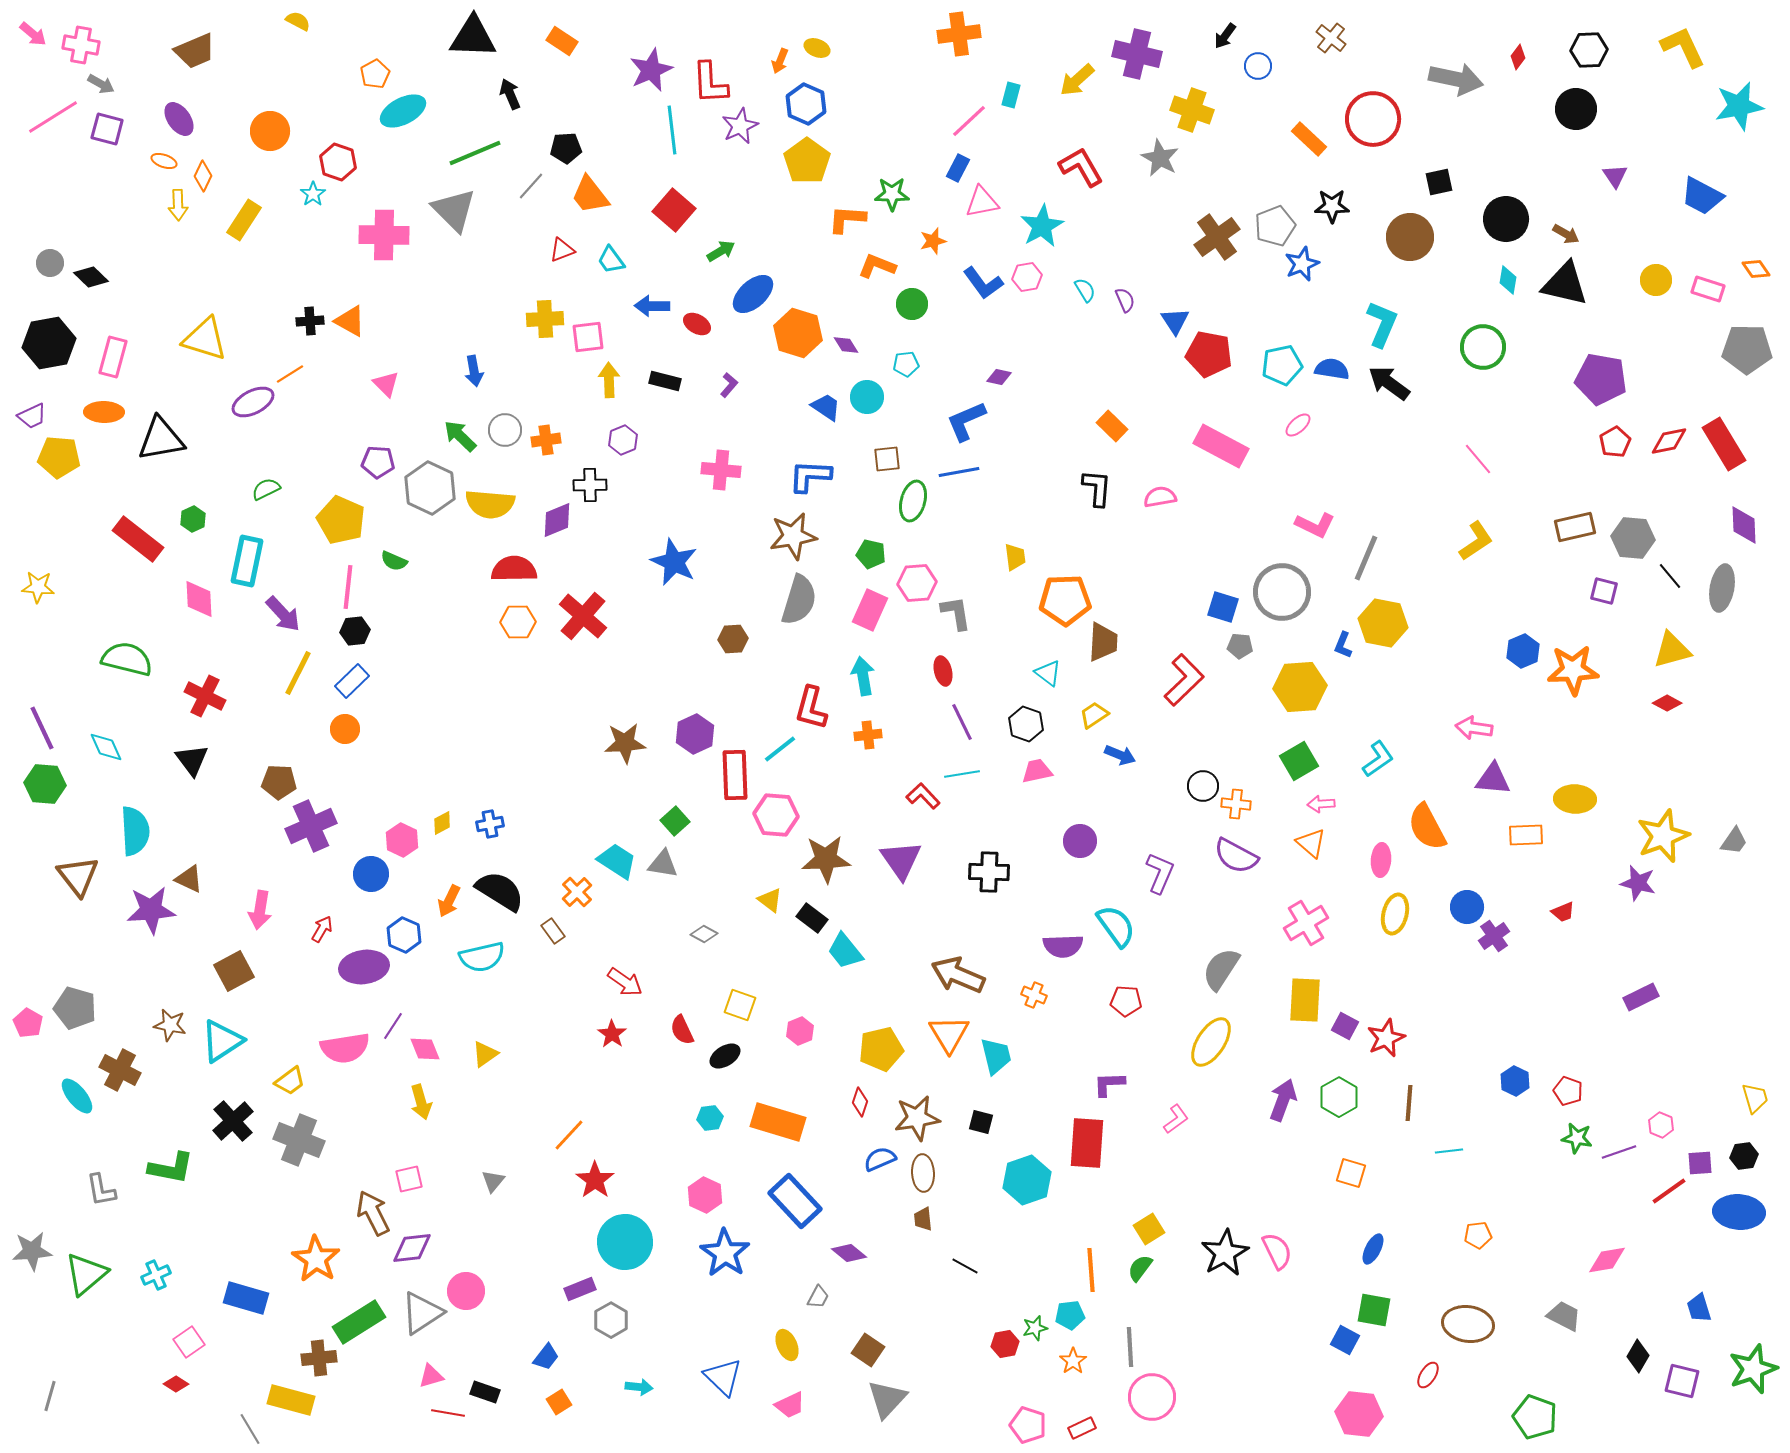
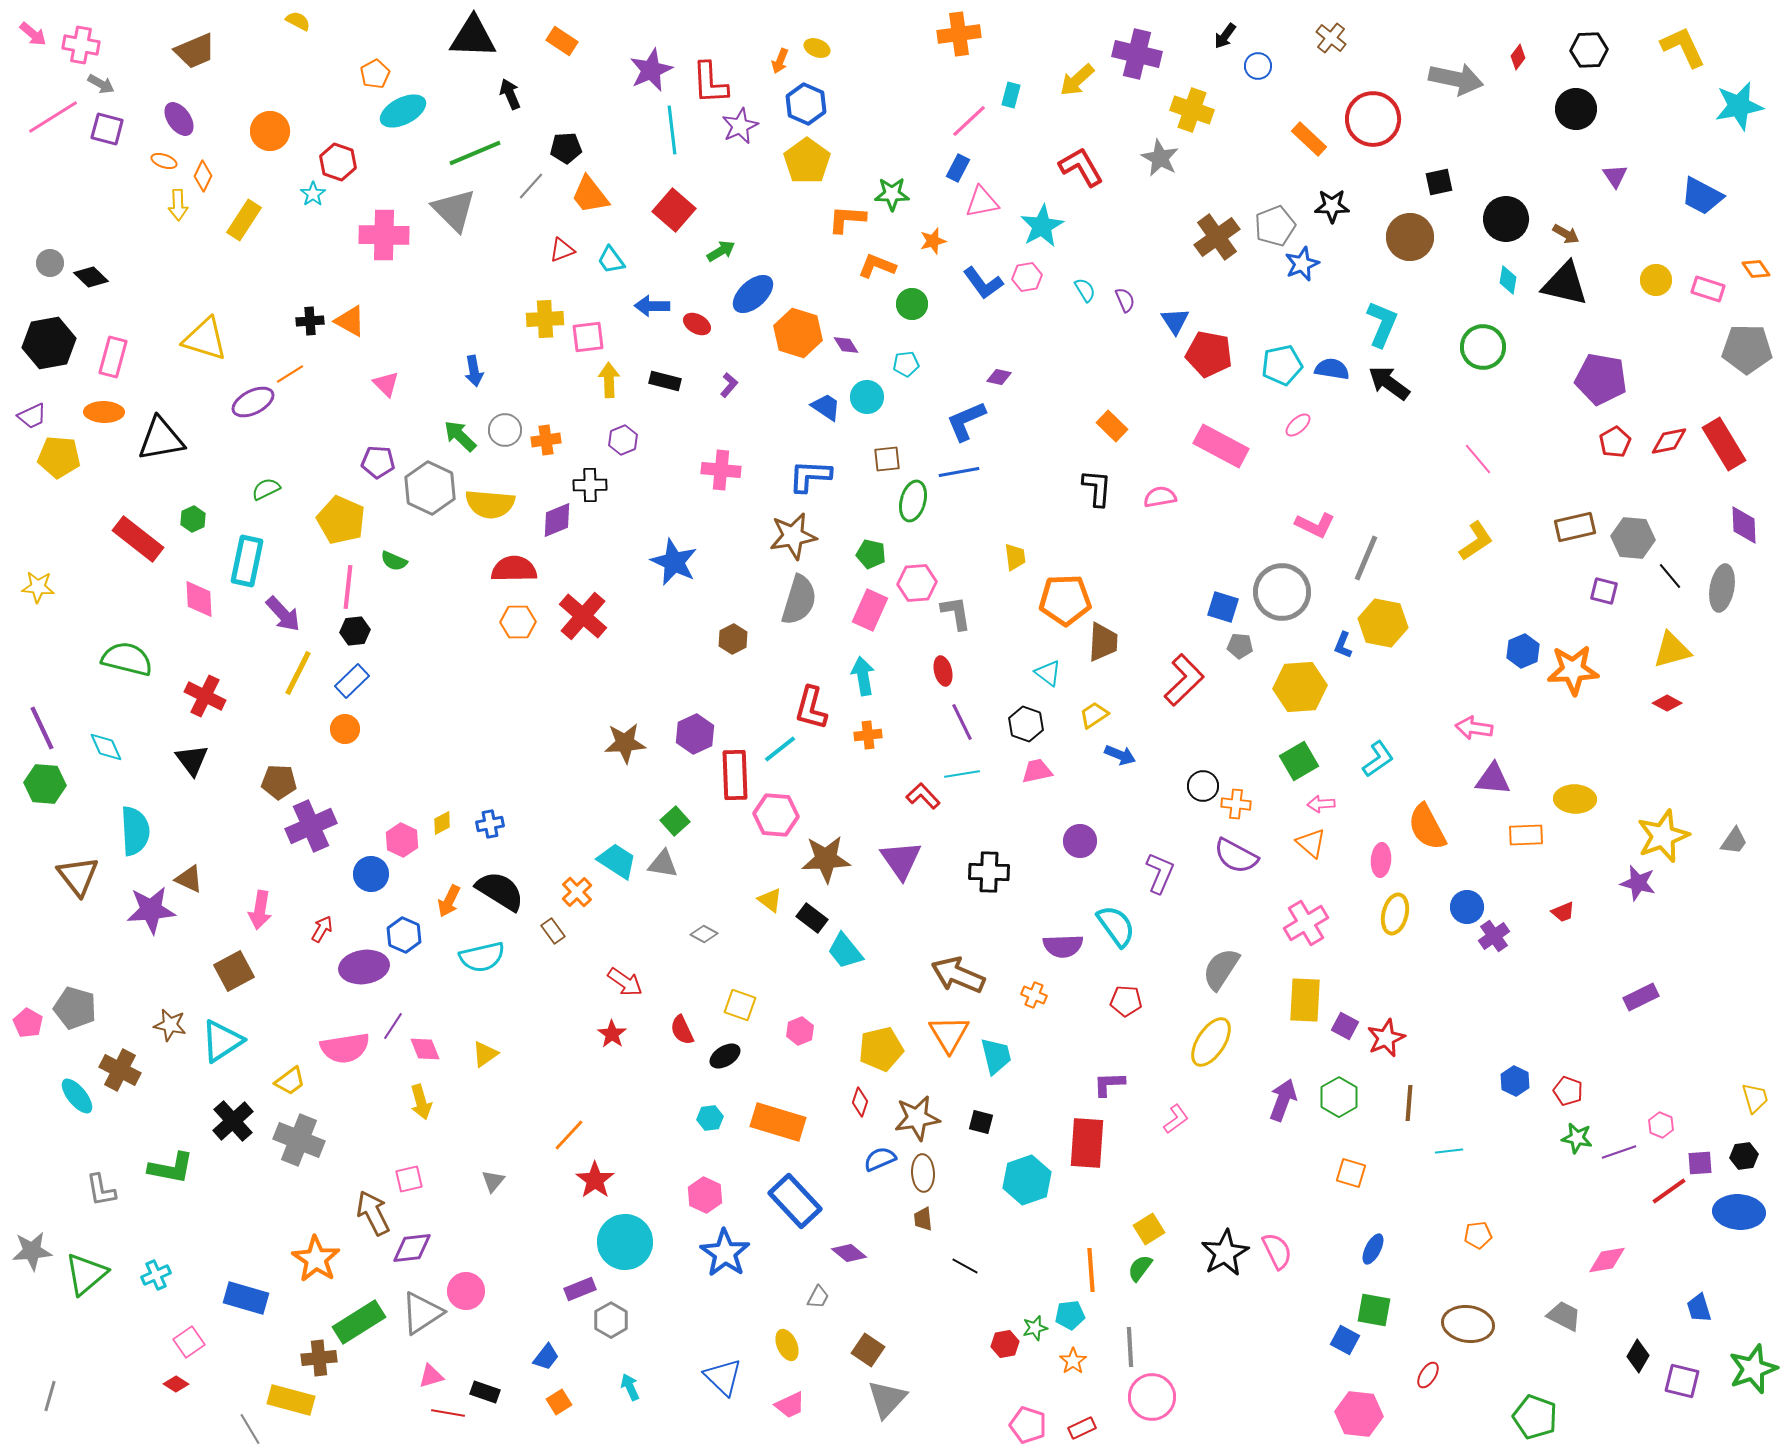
brown hexagon at (733, 639): rotated 24 degrees counterclockwise
cyan arrow at (639, 1387): moved 9 px left; rotated 120 degrees counterclockwise
